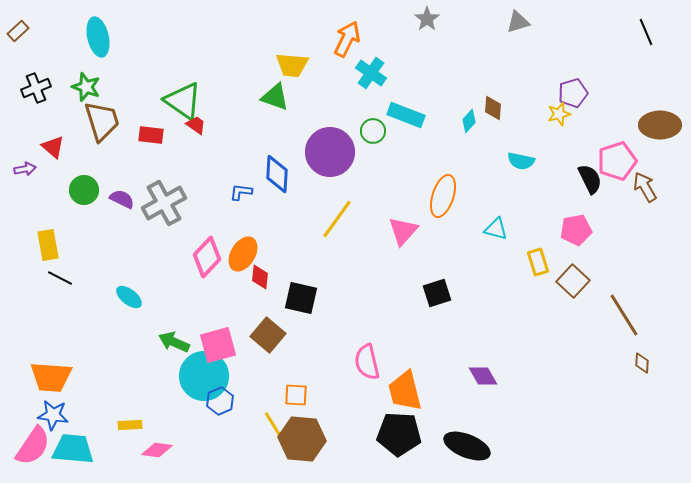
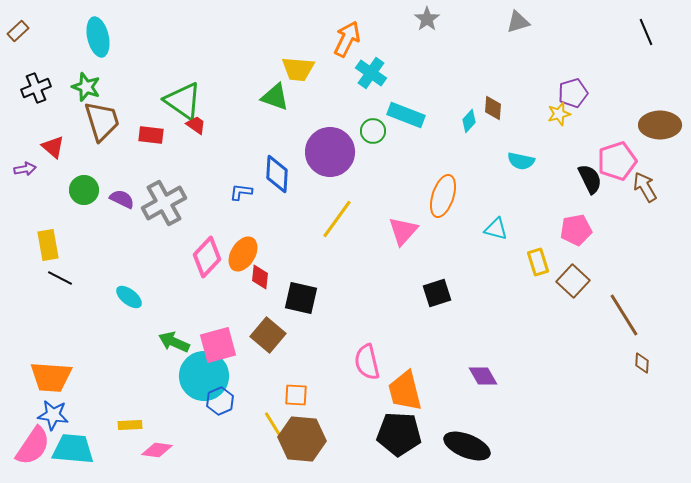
yellow trapezoid at (292, 65): moved 6 px right, 4 px down
